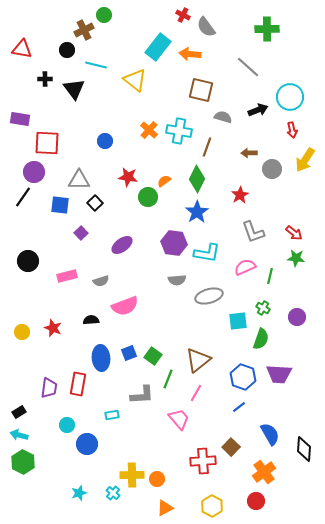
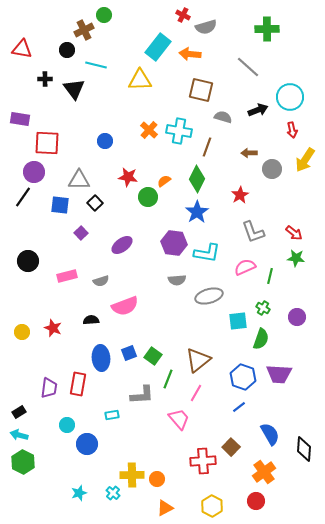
gray semicircle at (206, 27): rotated 70 degrees counterclockwise
yellow triangle at (135, 80): moved 5 px right; rotated 40 degrees counterclockwise
